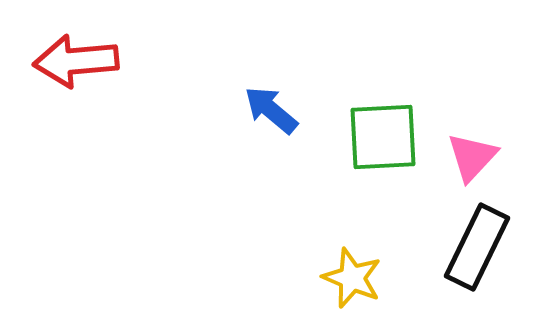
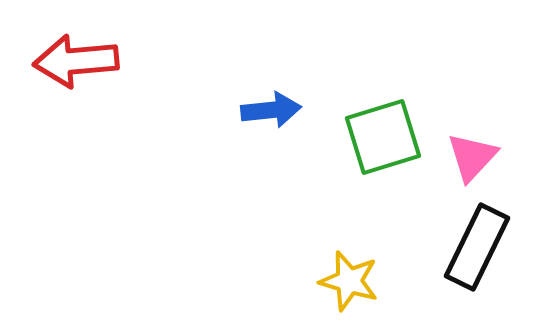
blue arrow: rotated 134 degrees clockwise
green square: rotated 14 degrees counterclockwise
yellow star: moved 3 px left, 3 px down; rotated 6 degrees counterclockwise
